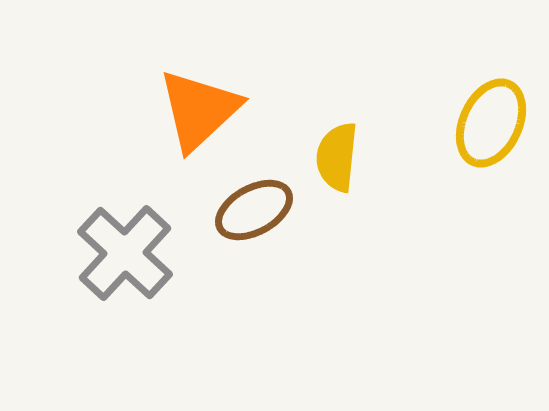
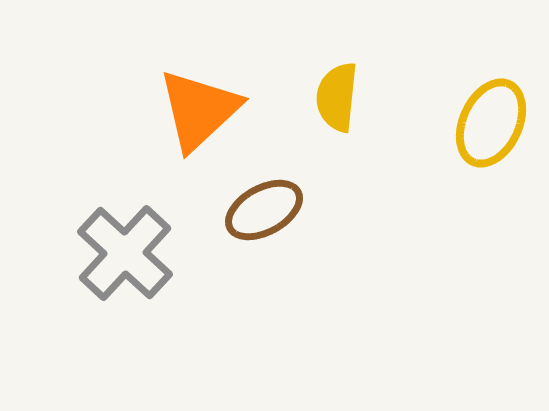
yellow semicircle: moved 60 px up
brown ellipse: moved 10 px right
